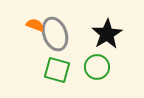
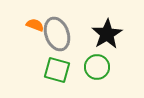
gray ellipse: moved 2 px right
